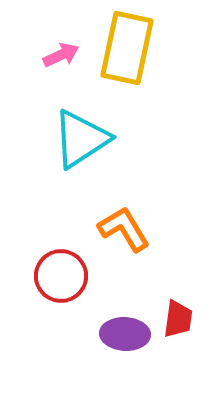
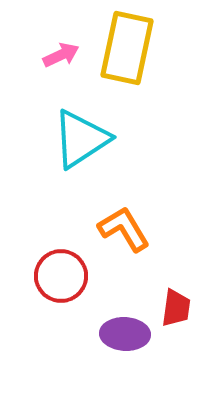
red trapezoid: moved 2 px left, 11 px up
